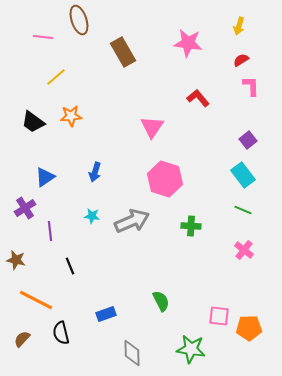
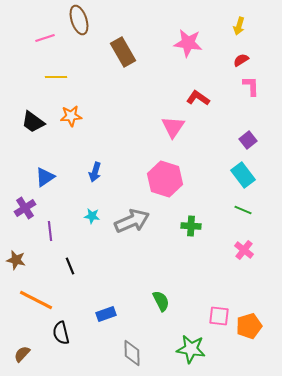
pink line: moved 2 px right, 1 px down; rotated 24 degrees counterclockwise
yellow line: rotated 40 degrees clockwise
red L-shape: rotated 15 degrees counterclockwise
pink triangle: moved 21 px right
orange pentagon: moved 2 px up; rotated 15 degrees counterclockwise
brown semicircle: moved 15 px down
